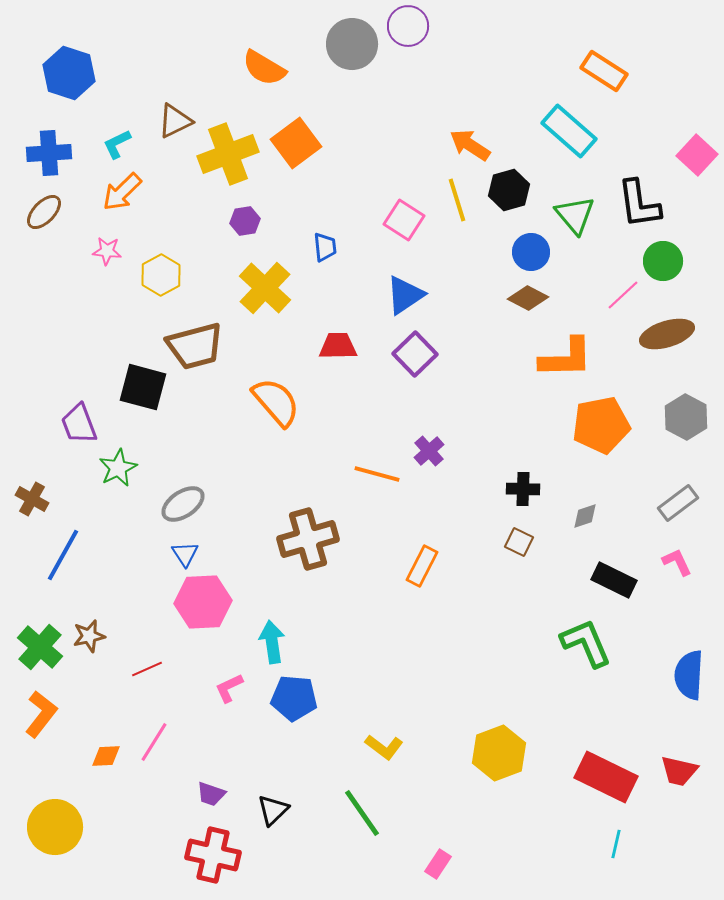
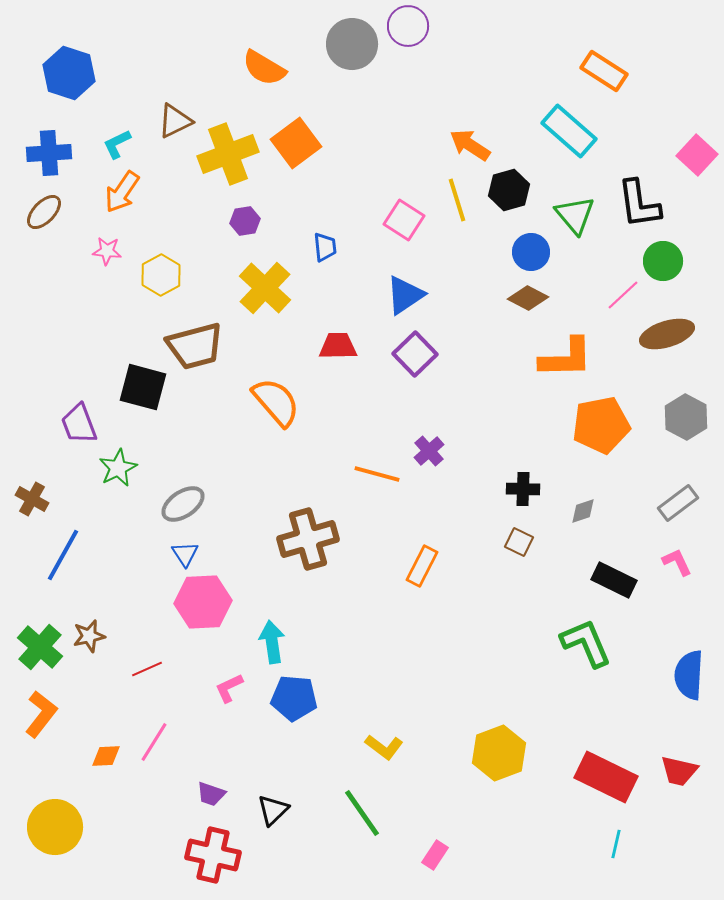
orange arrow at (122, 192): rotated 12 degrees counterclockwise
gray diamond at (585, 516): moved 2 px left, 5 px up
pink rectangle at (438, 864): moved 3 px left, 9 px up
